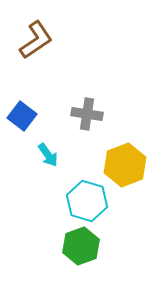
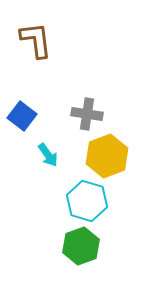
brown L-shape: rotated 63 degrees counterclockwise
yellow hexagon: moved 18 px left, 9 px up
